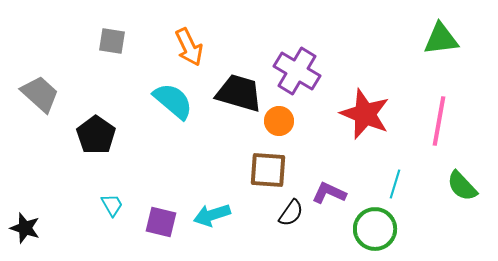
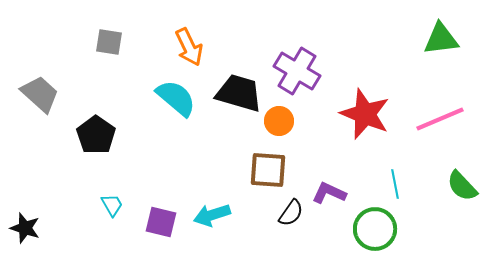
gray square: moved 3 px left, 1 px down
cyan semicircle: moved 3 px right, 3 px up
pink line: moved 1 px right, 2 px up; rotated 57 degrees clockwise
cyan line: rotated 28 degrees counterclockwise
